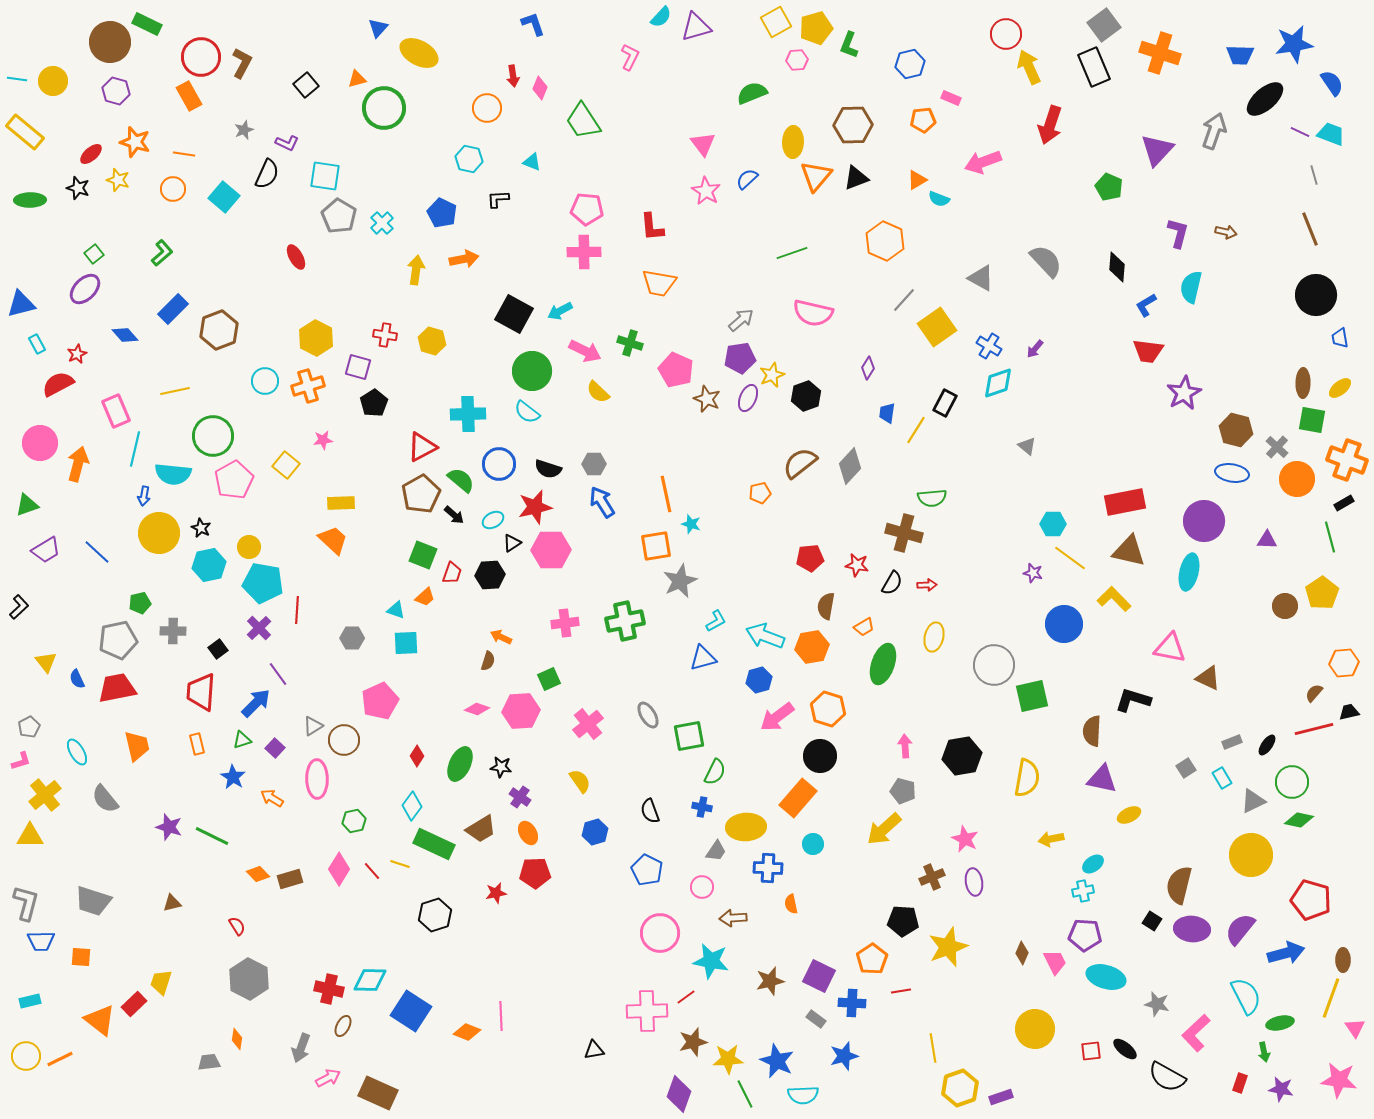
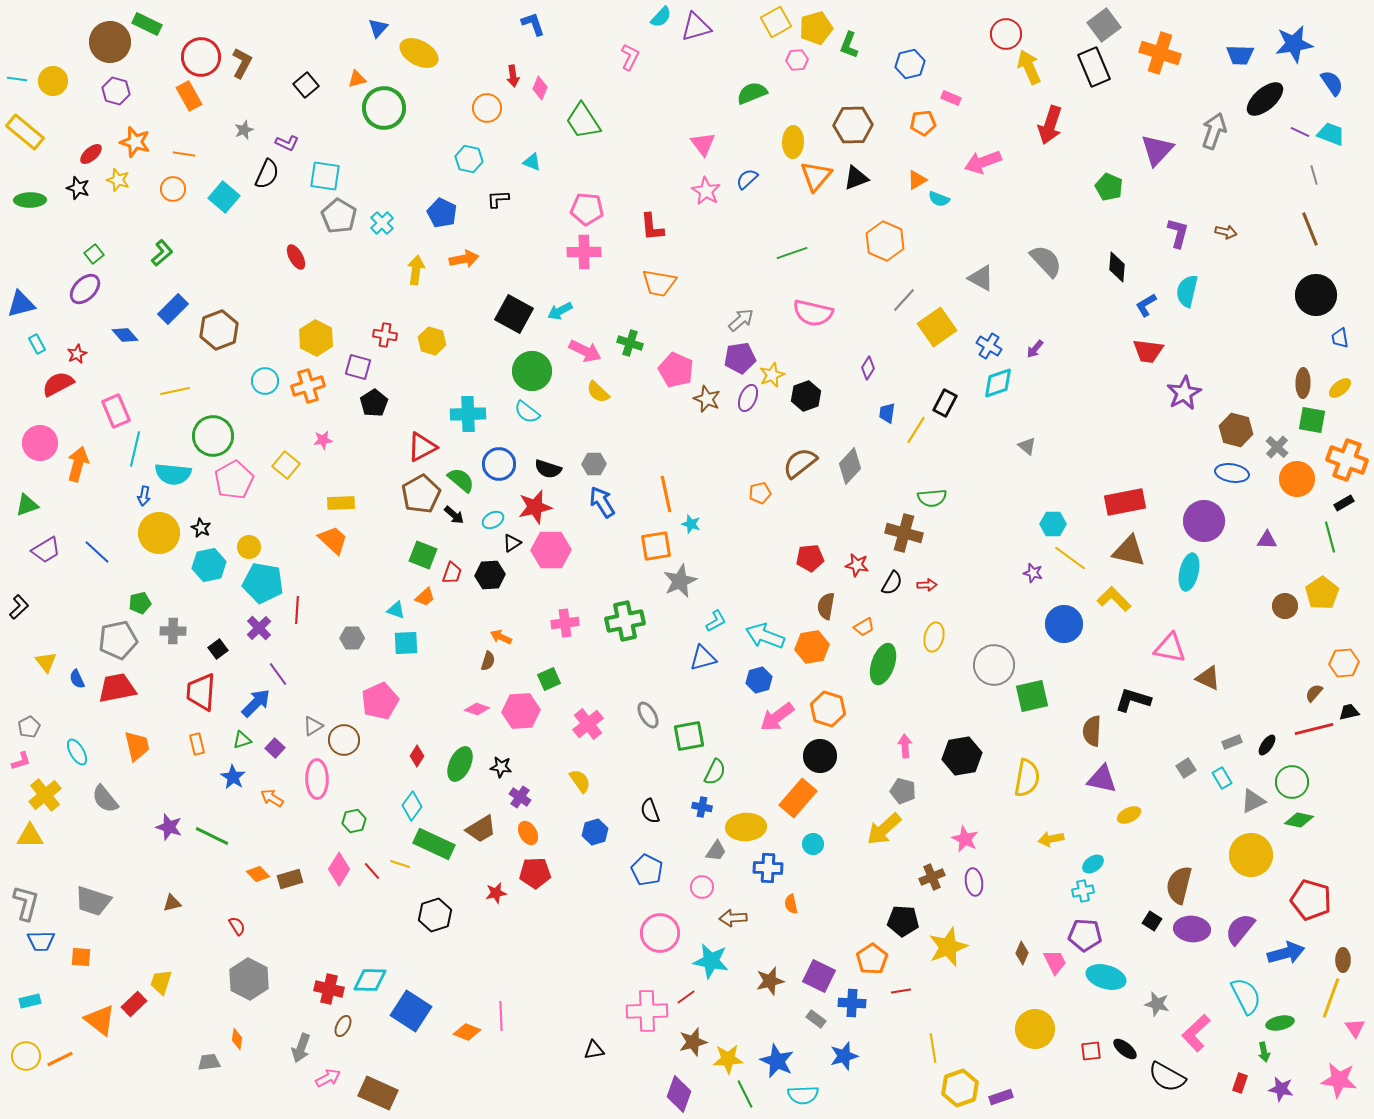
orange pentagon at (923, 120): moved 3 px down
cyan semicircle at (1191, 287): moved 4 px left, 4 px down
